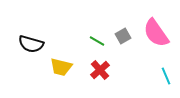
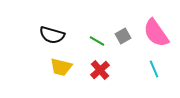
black semicircle: moved 21 px right, 9 px up
cyan line: moved 12 px left, 7 px up
